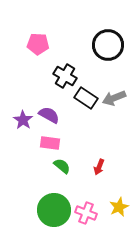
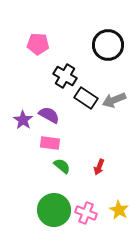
gray arrow: moved 2 px down
yellow star: moved 3 px down; rotated 18 degrees counterclockwise
